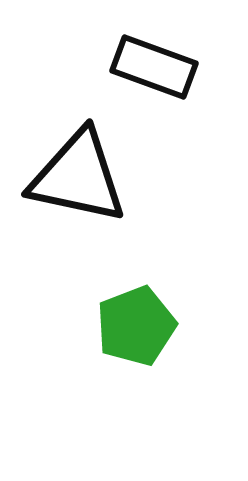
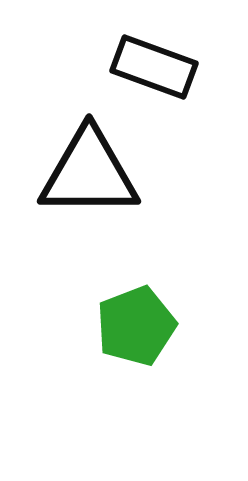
black triangle: moved 11 px right, 4 px up; rotated 12 degrees counterclockwise
